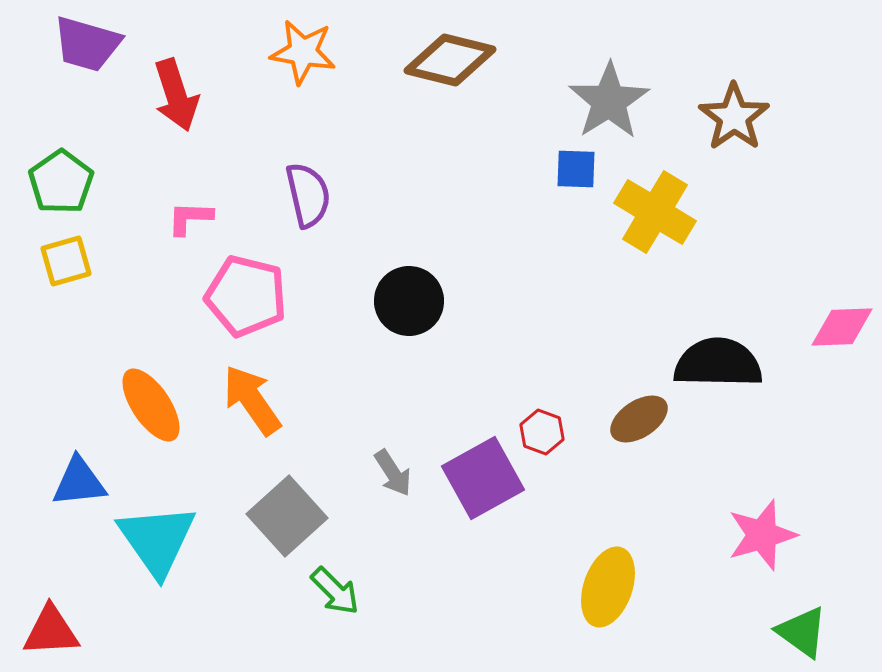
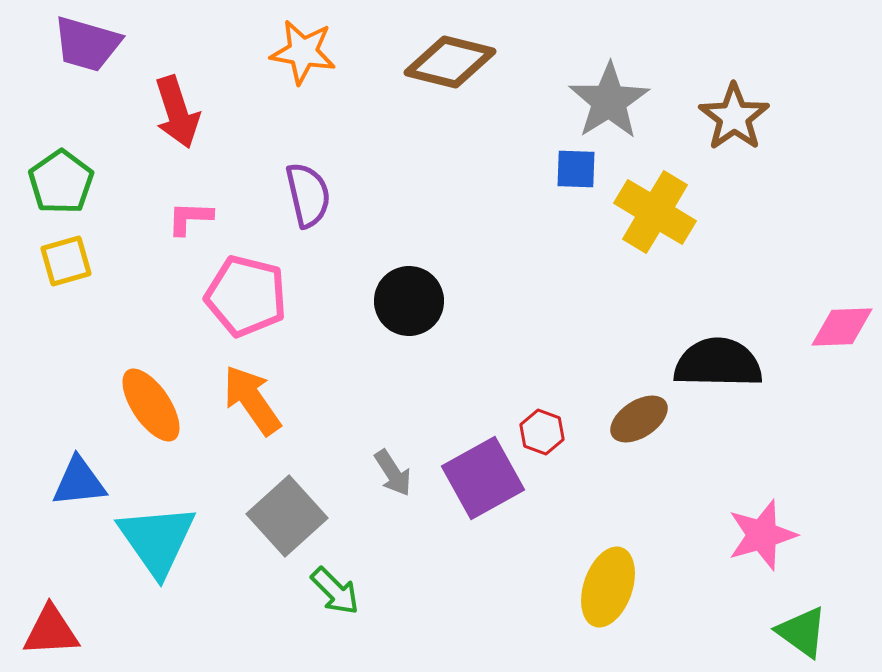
brown diamond: moved 2 px down
red arrow: moved 1 px right, 17 px down
